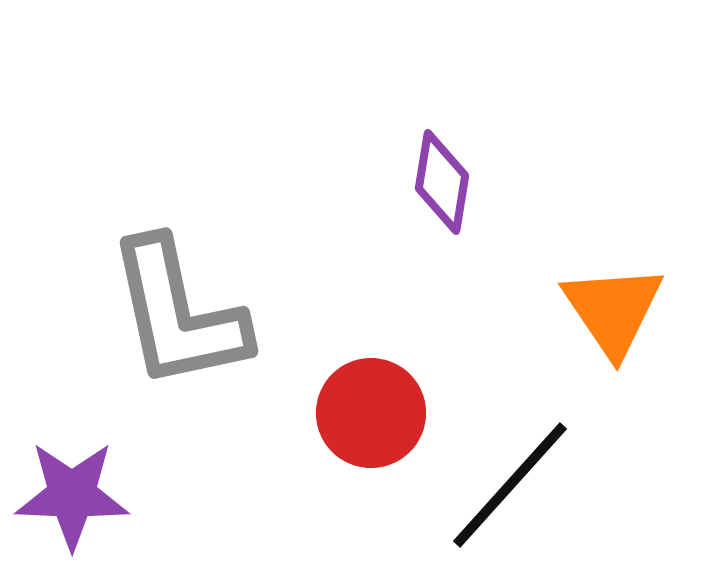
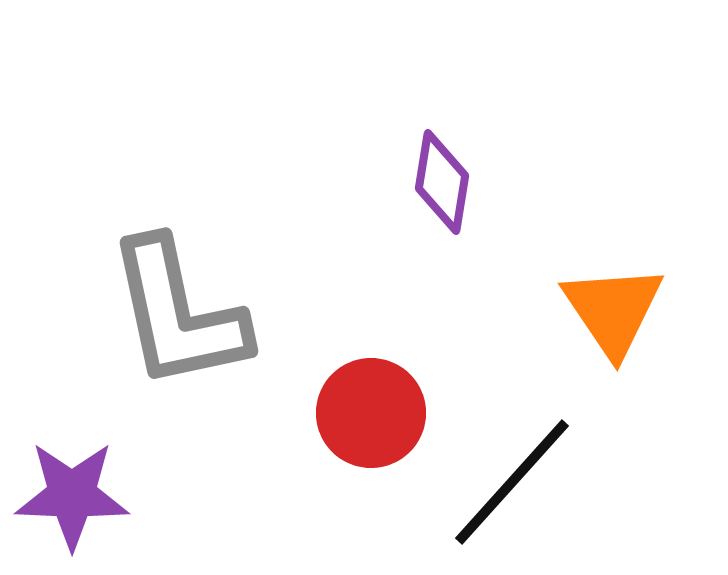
black line: moved 2 px right, 3 px up
